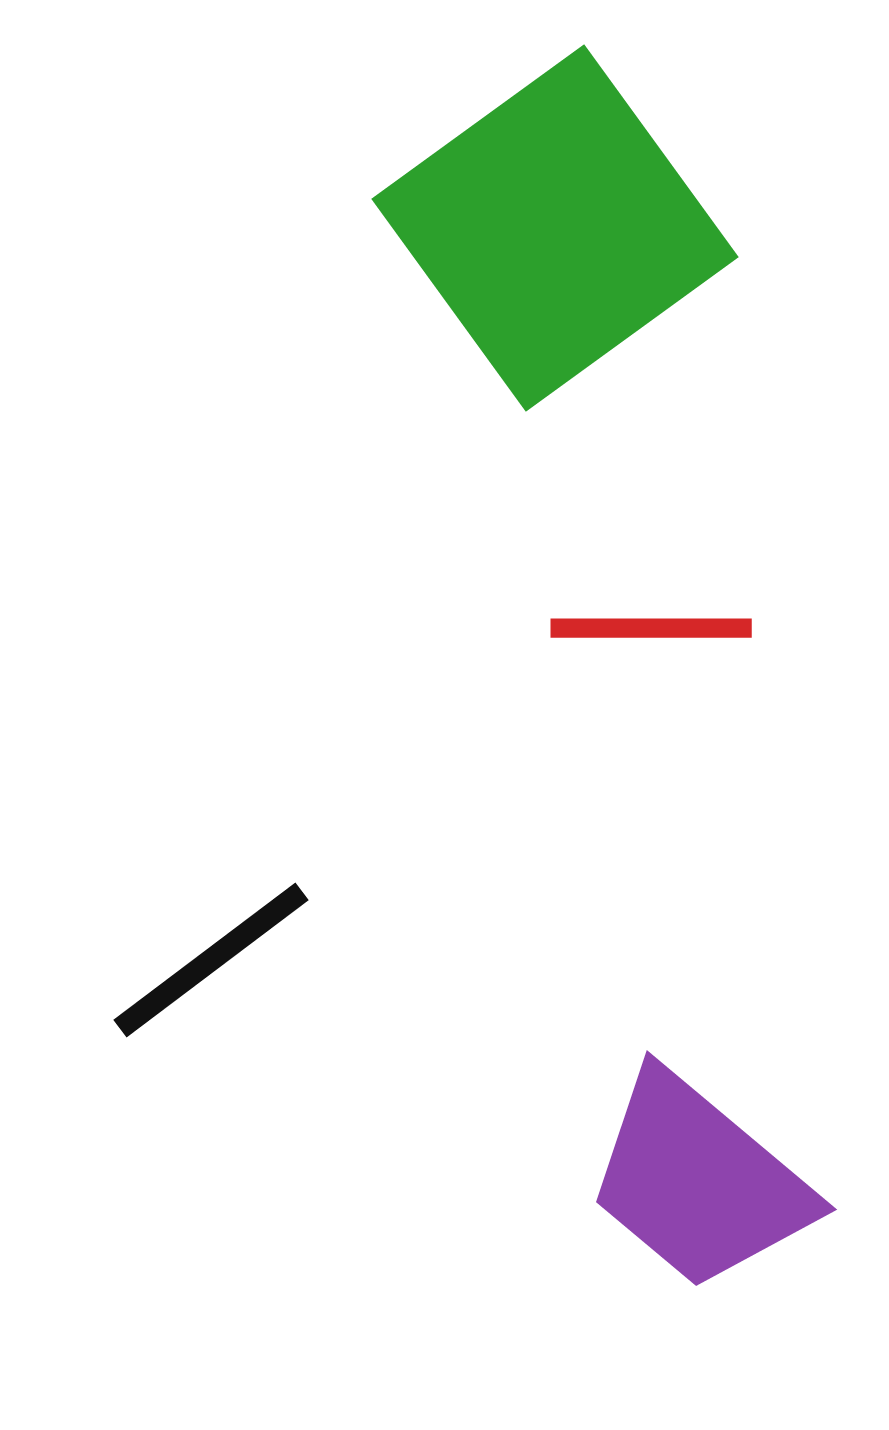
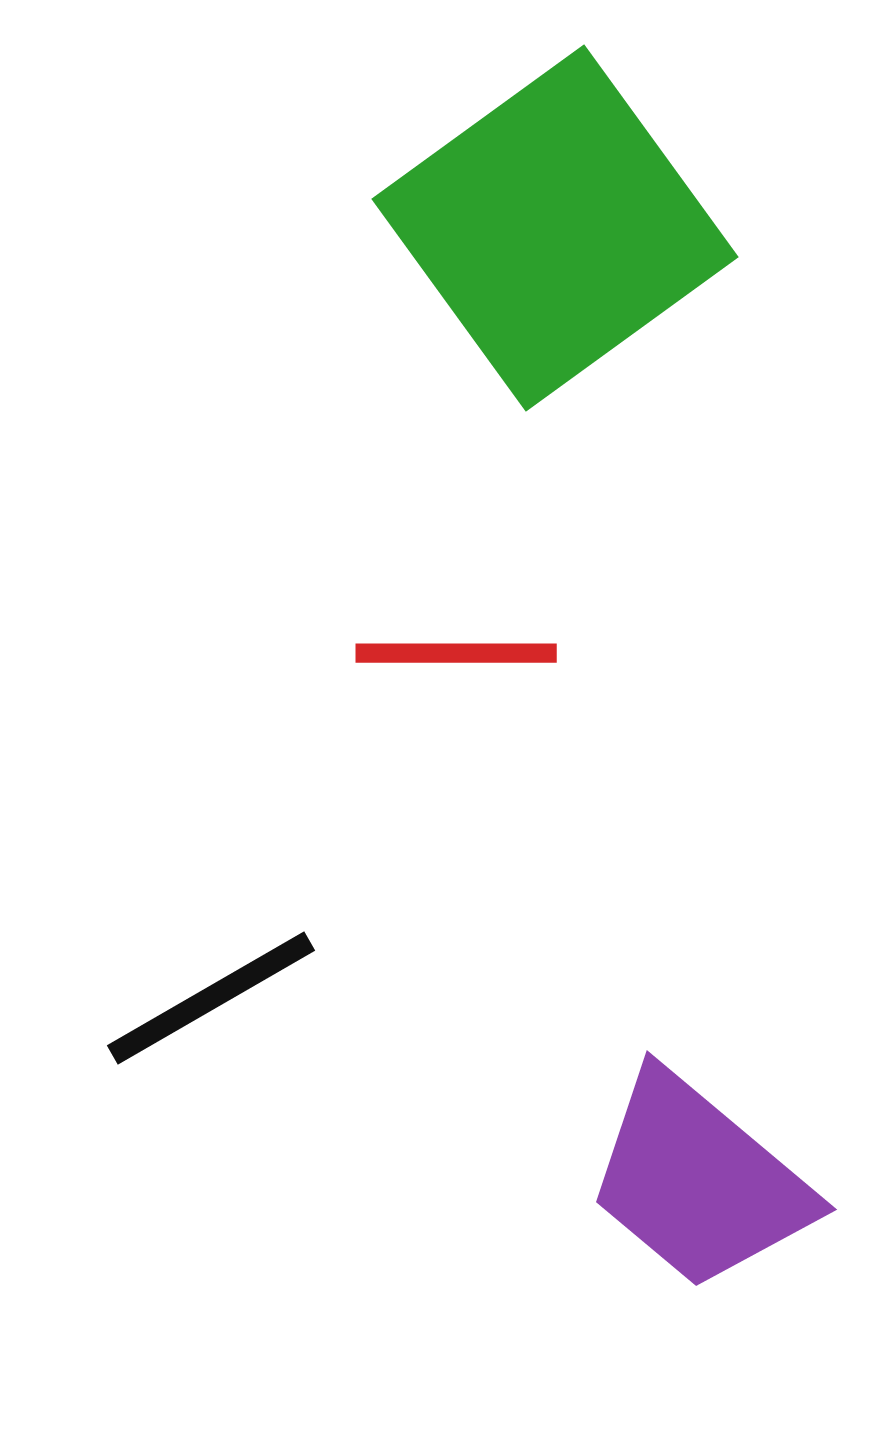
red line: moved 195 px left, 25 px down
black line: moved 38 px down; rotated 7 degrees clockwise
